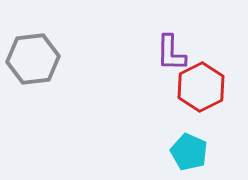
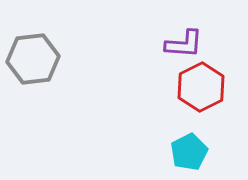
purple L-shape: moved 13 px right, 9 px up; rotated 87 degrees counterclockwise
cyan pentagon: rotated 21 degrees clockwise
